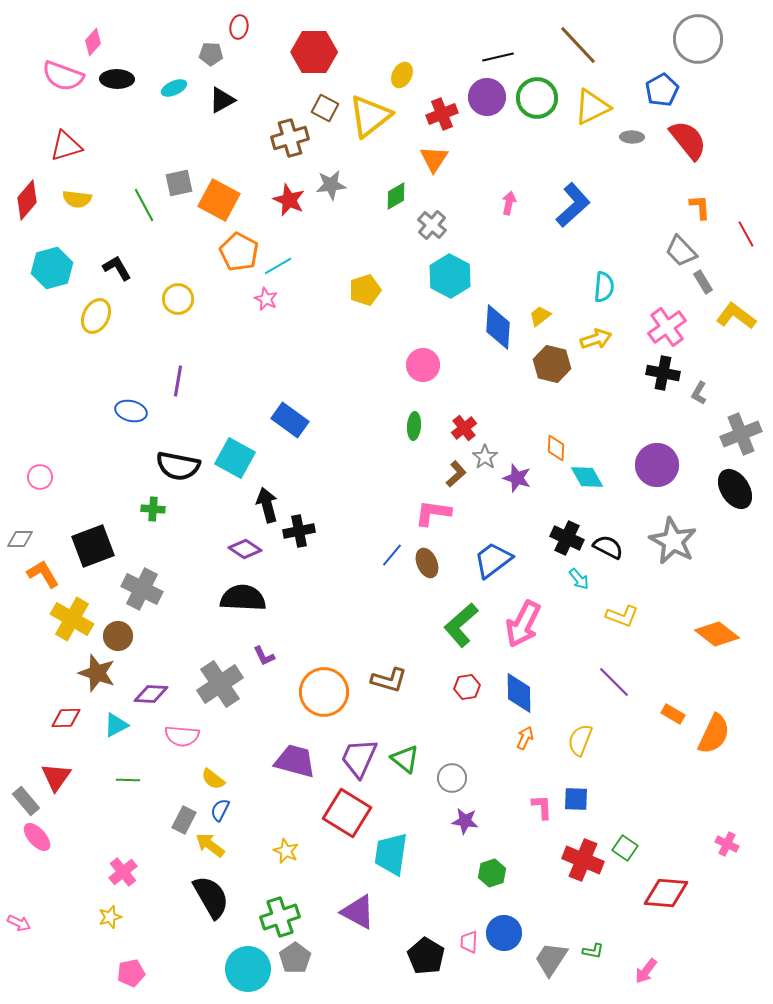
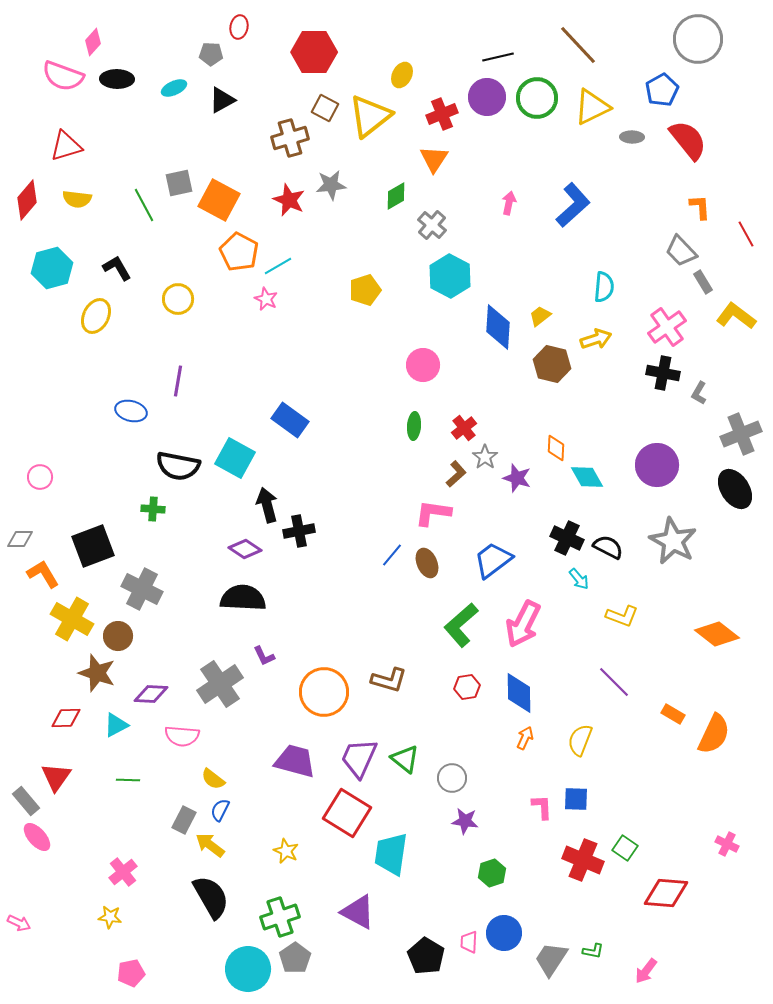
yellow star at (110, 917): rotated 25 degrees clockwise
